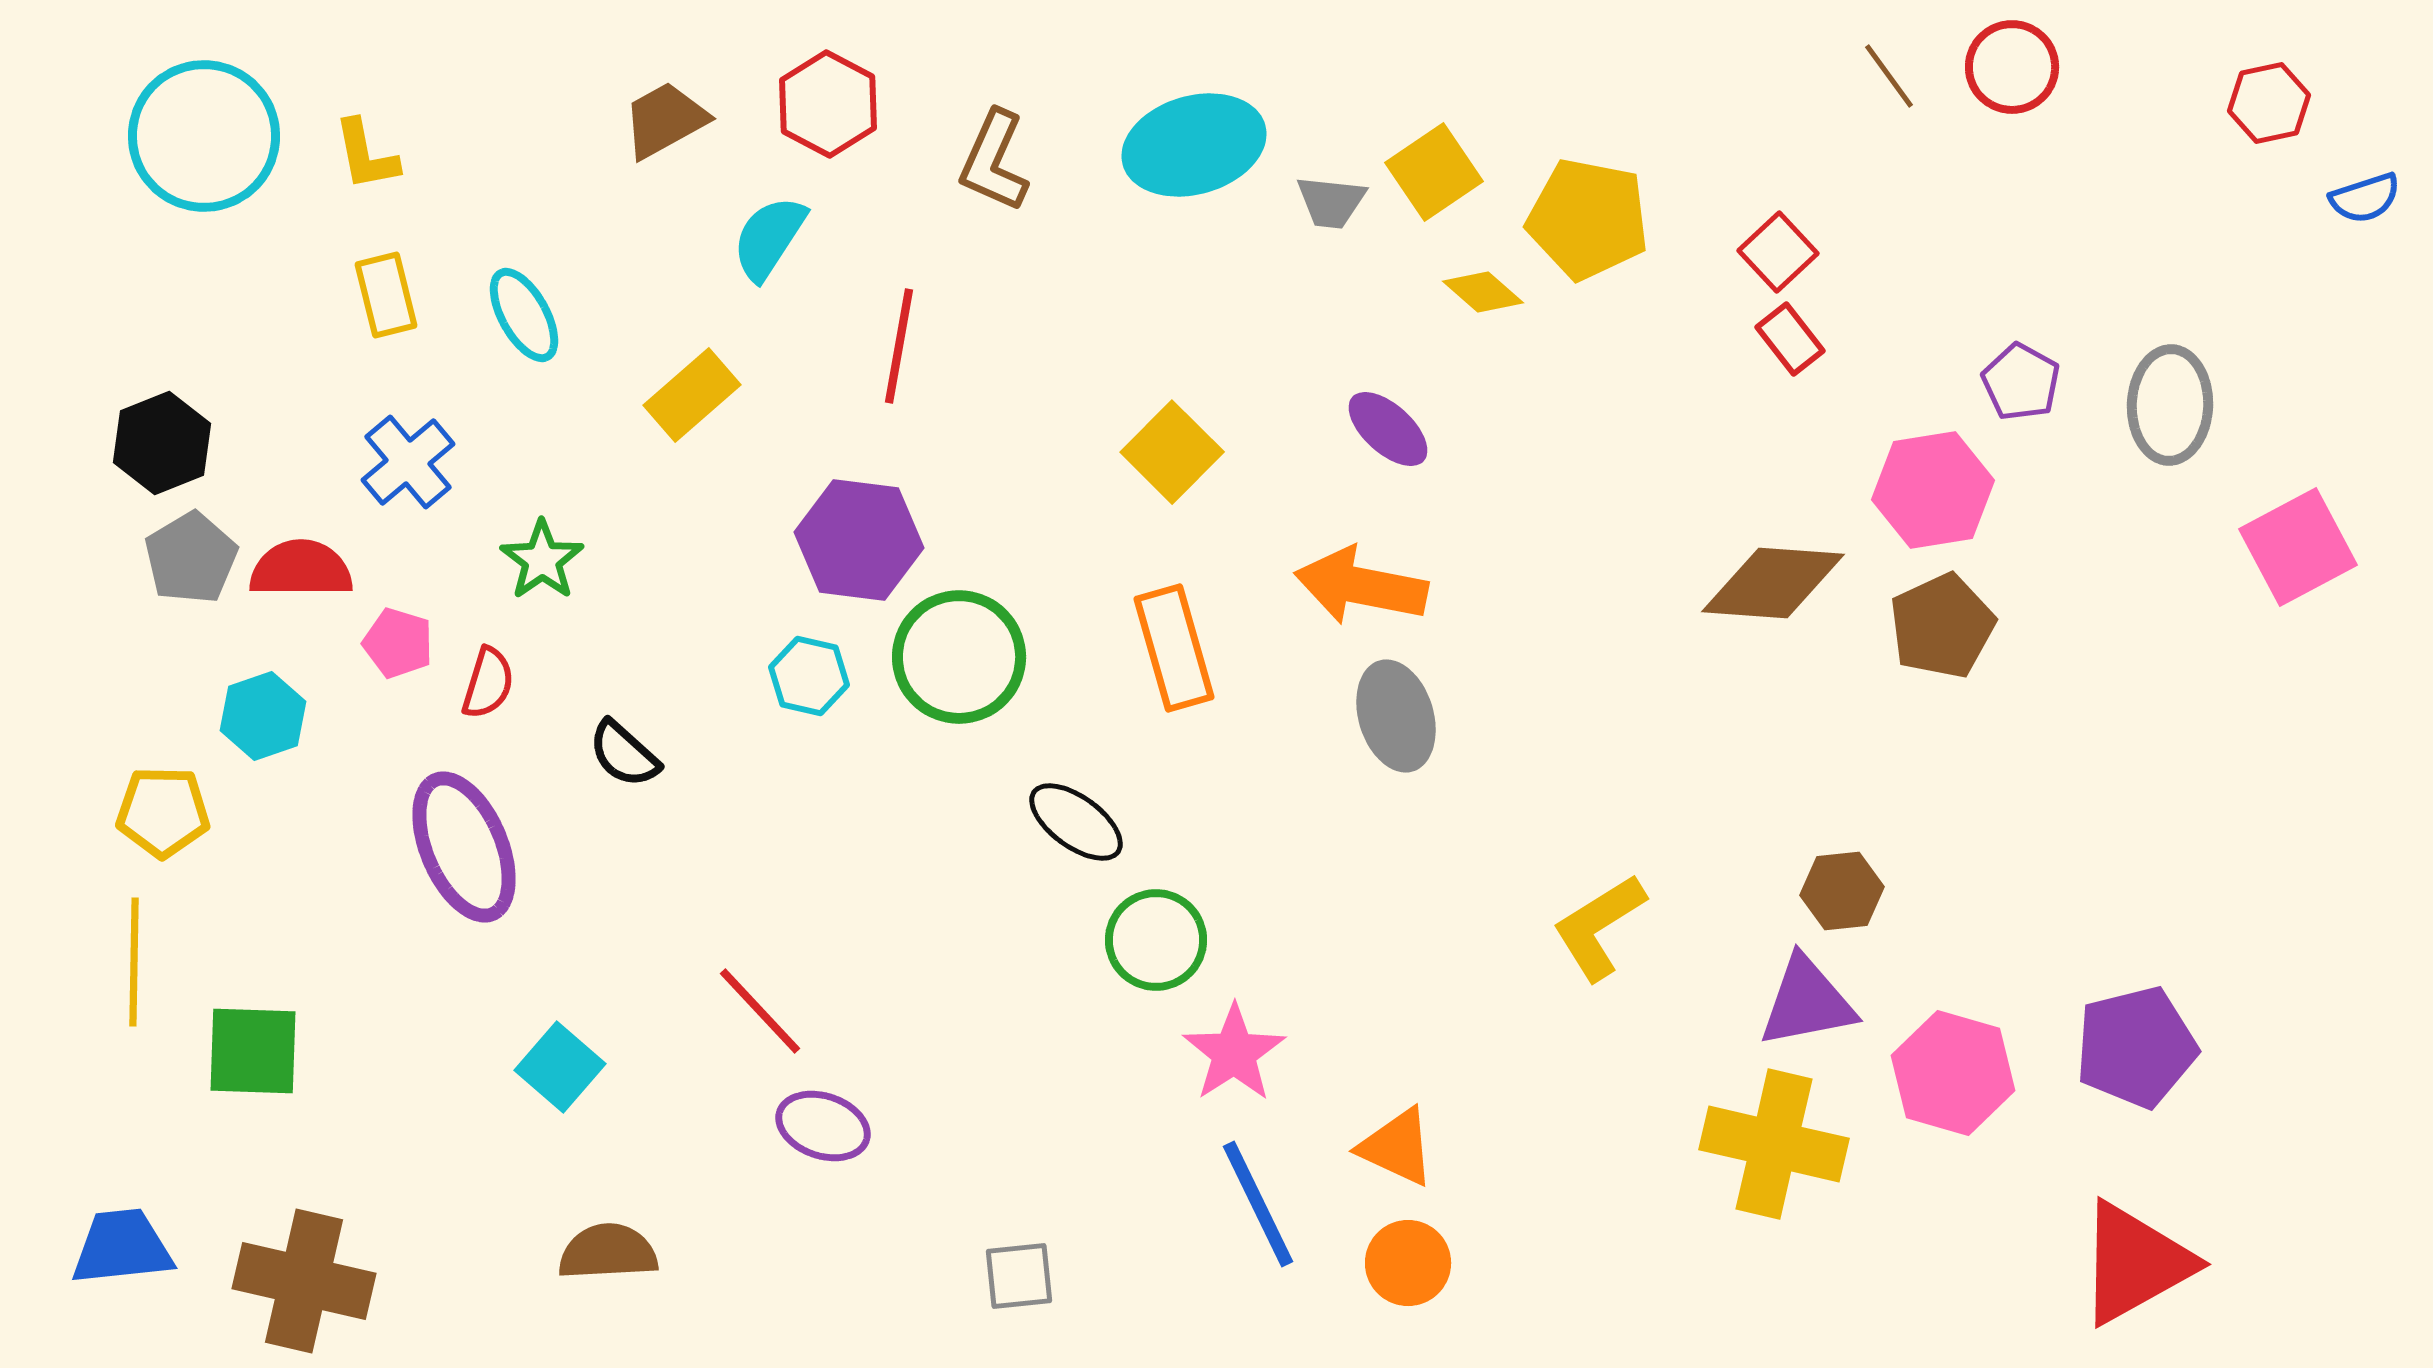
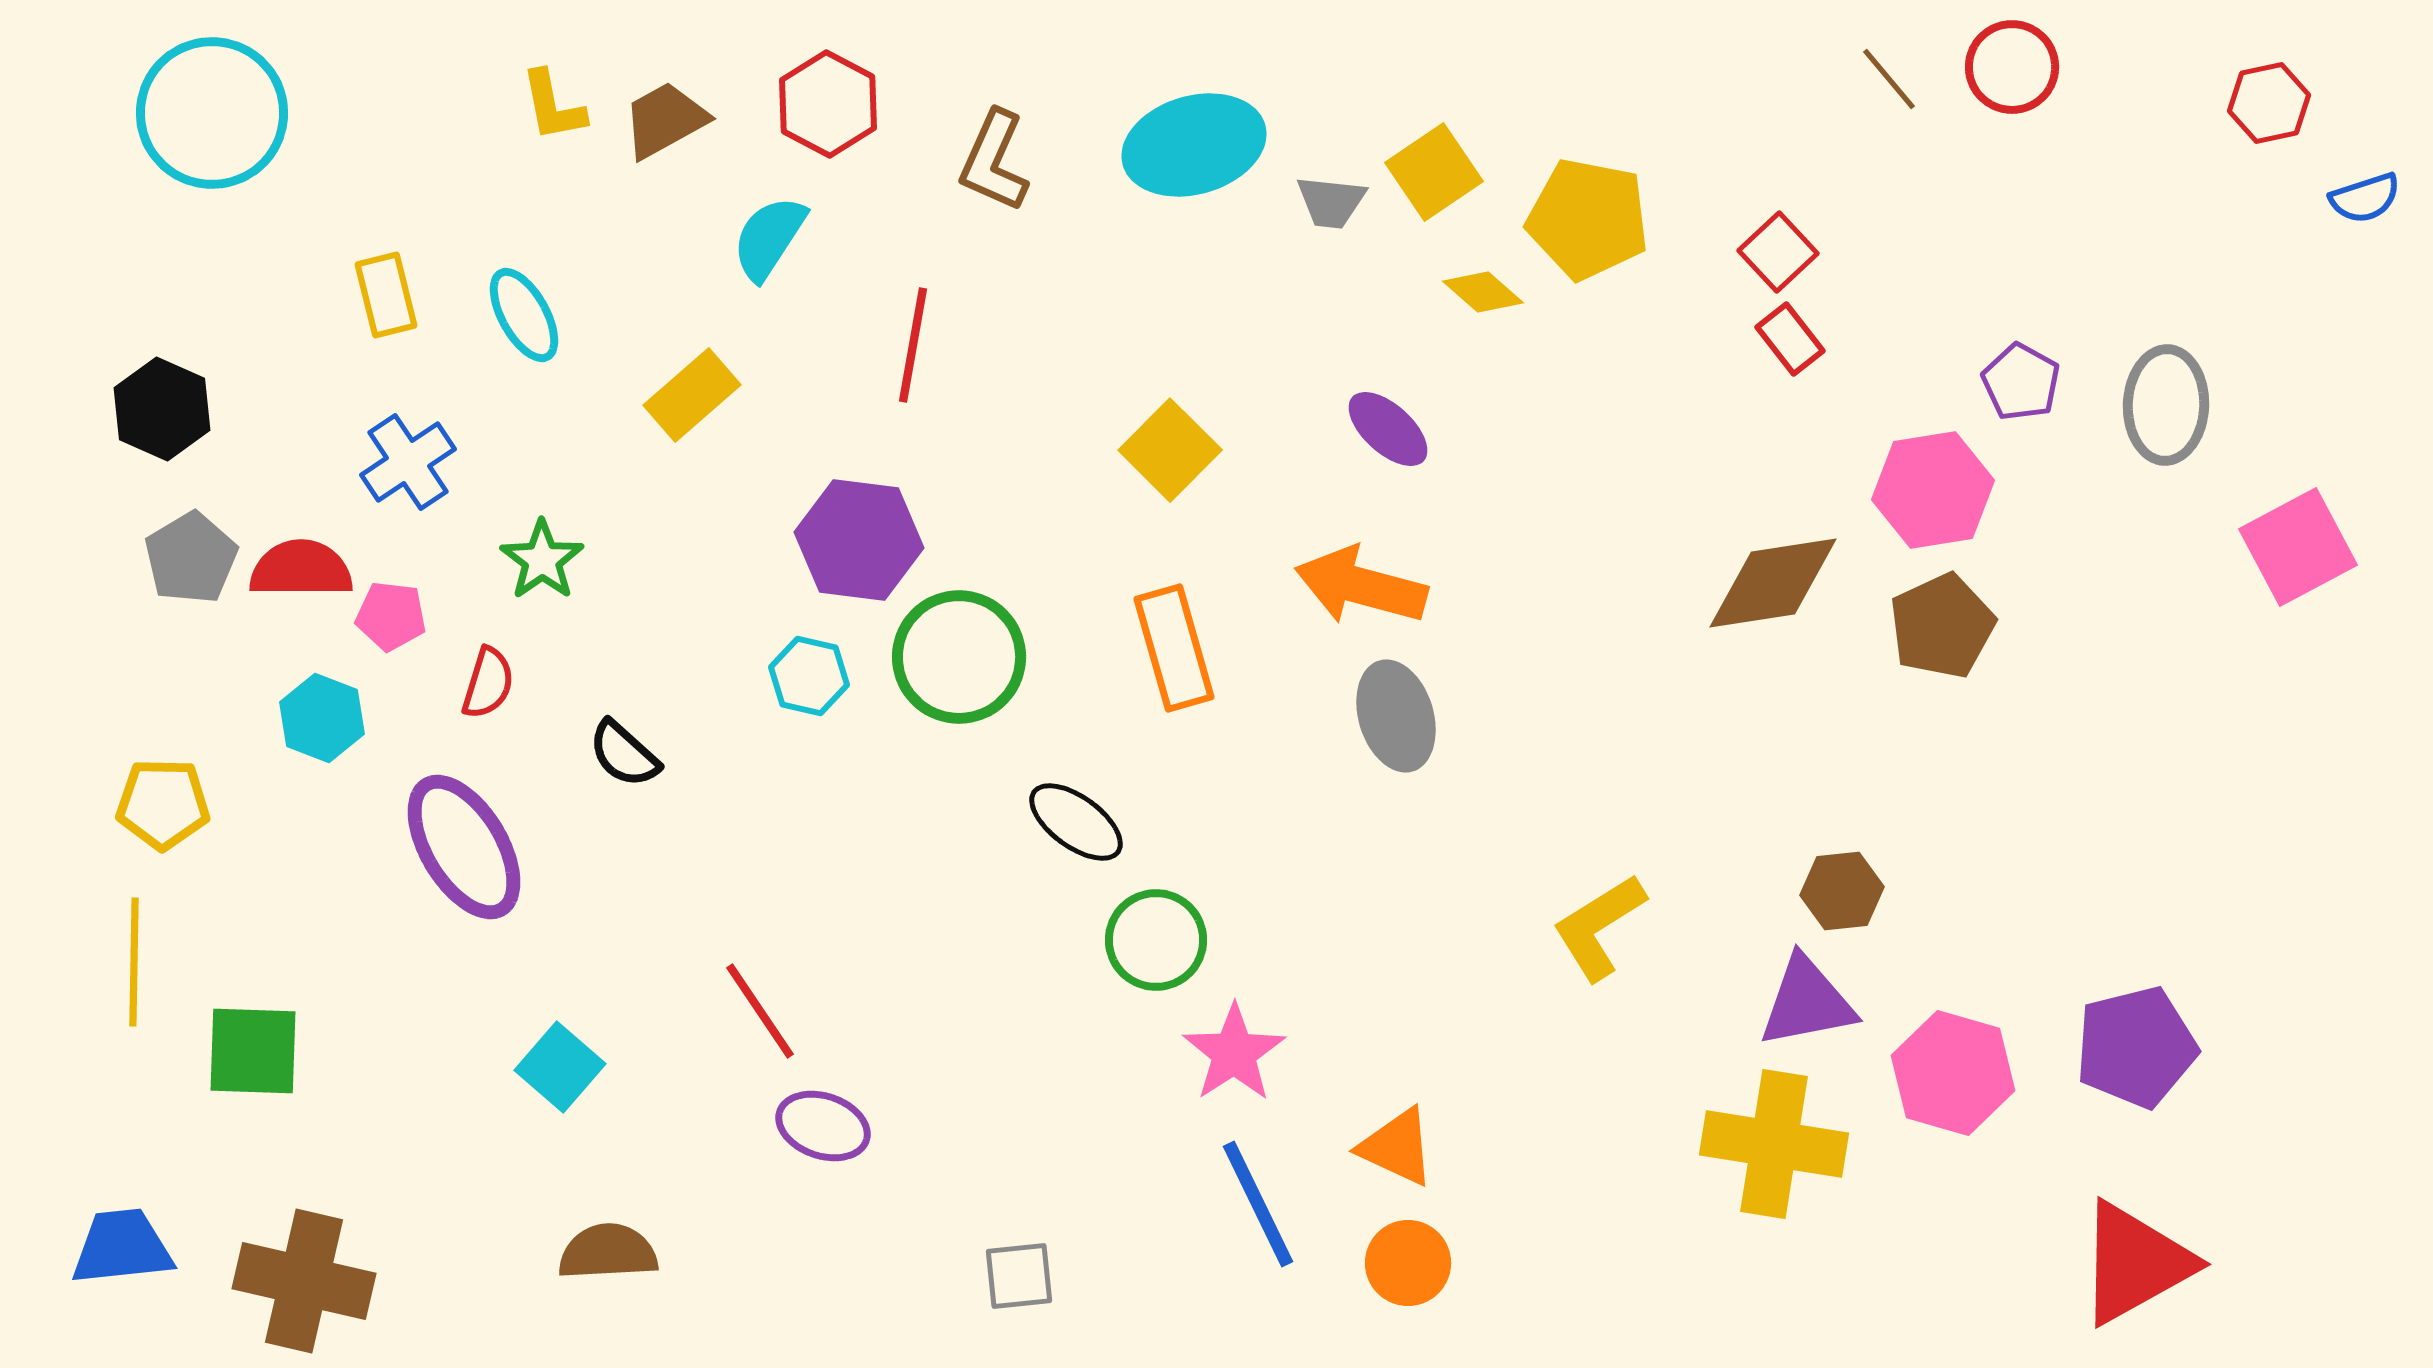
brown line at (1889, 76): moved 3 px down; rotated 4 degrees counterclockwise
cyan circle at (204, 136): moved 8 px right, 23 px up
yellow L-shape at (366, 155): moved 187 px right, 49 px up
red line at (899, 346): moved 14 px right, 1 px up
gray ellipse at (2170, 405): moved 4 px left
black hexagon at (162, 443): moved 34 px up; rotated 14 degrees counterclockwise
yellow square at (1172, 452): moved 2 px left, 2 px up
blue cross at (408, 462): rotated 6 degrees clockwise
brown diamond at (1773, 583): rotated 13 degrees counterclockwise
orange arrow at (1361, 586): rotated 4 degrees clockwise
pink pentagon at (398, 643): moved 7 px left, 27 px up; rotated 10 degrees counterclockwise
cyan hexagon at (263, 716): moved 59 px right, 2 px down; rotated 20 degrees counterclockwise
yellow pentagon at (163, 812): moved 8 px up
purple ellipse at (464, 847): rotated 8 degrees counterclockwise
red line at (760, 1011): rotated 9 degrees clockwise
yellow cross at (1774, 1144): rotated 4 degrees counterclockwise
